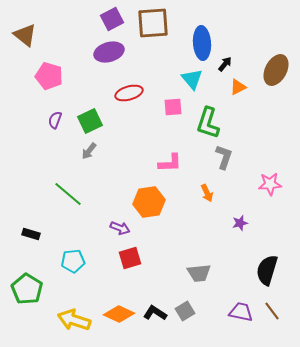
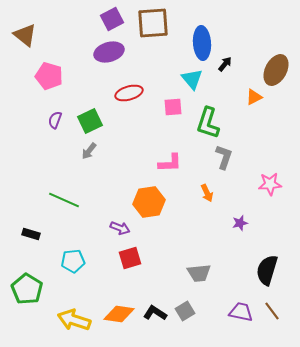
orange triangle: moved 16 px right, 10 px down
green line: moved 4 px left, 6 px down; rotated 16 degrees counterclockwise
orange diamond: rotated 16 degrees counterclockwise
